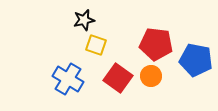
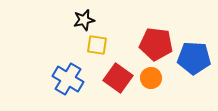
yellow square: moved 1 px right; rotated 10 degrees counterclockwise
blue pentagon: moved 2 px left, 2 px up; rotated 8 degrees counterclockwise
orange circle: moved 2 px down
